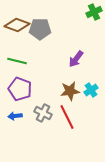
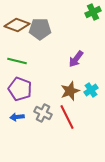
green cross: moved 1 px left
brown star: rotated 12 degrees counterclockwise
blue arrow: moved 2 px right, 1 px down
